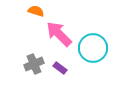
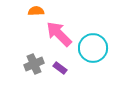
orange semicircle: rotated 21 degrees counterclockwise
